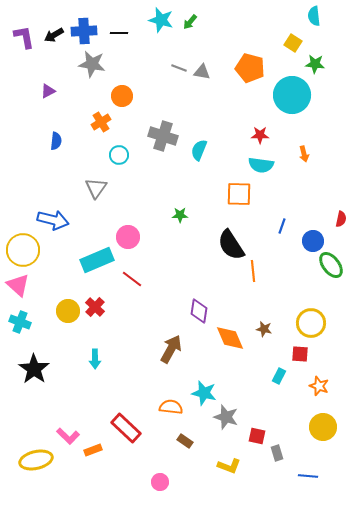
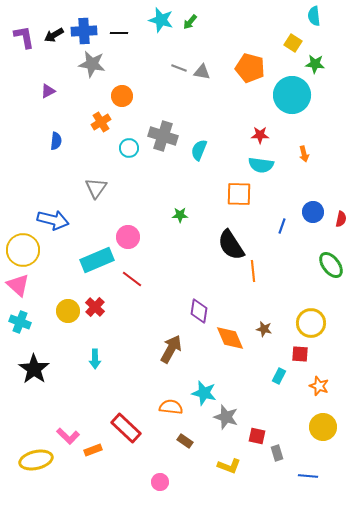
cyan circle at (119, 155): moved 10 px right, 7 px up
blue circle at (313, 241): moved 29 px up
